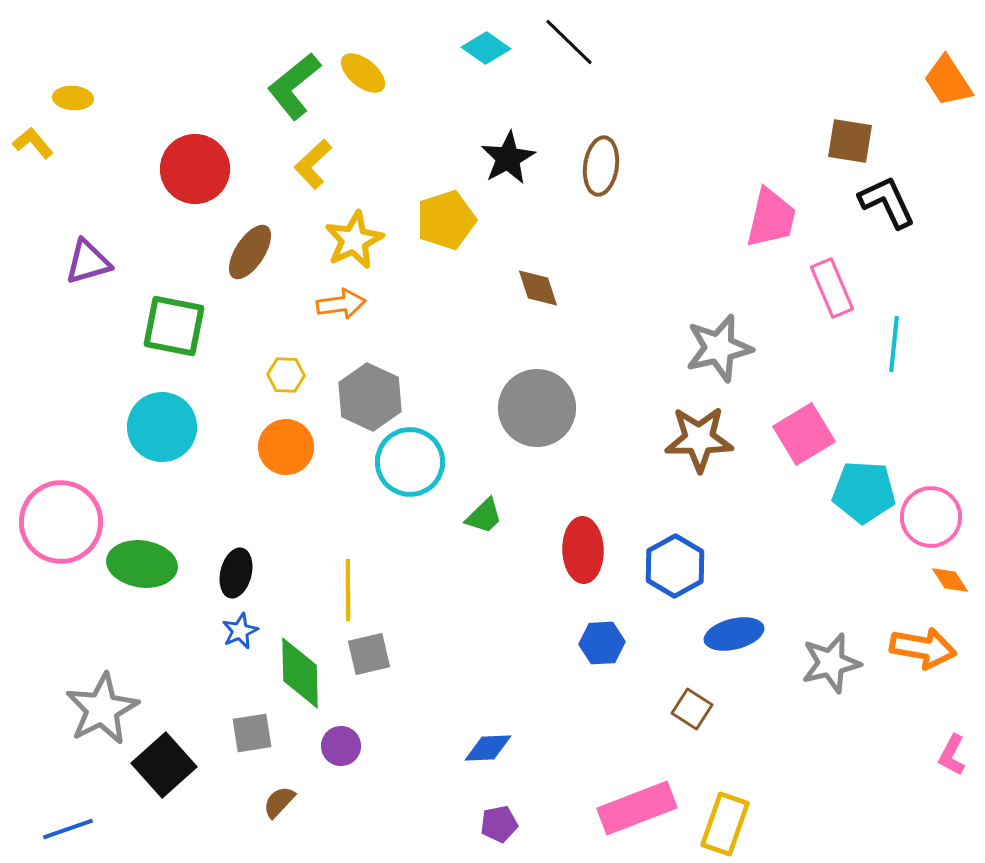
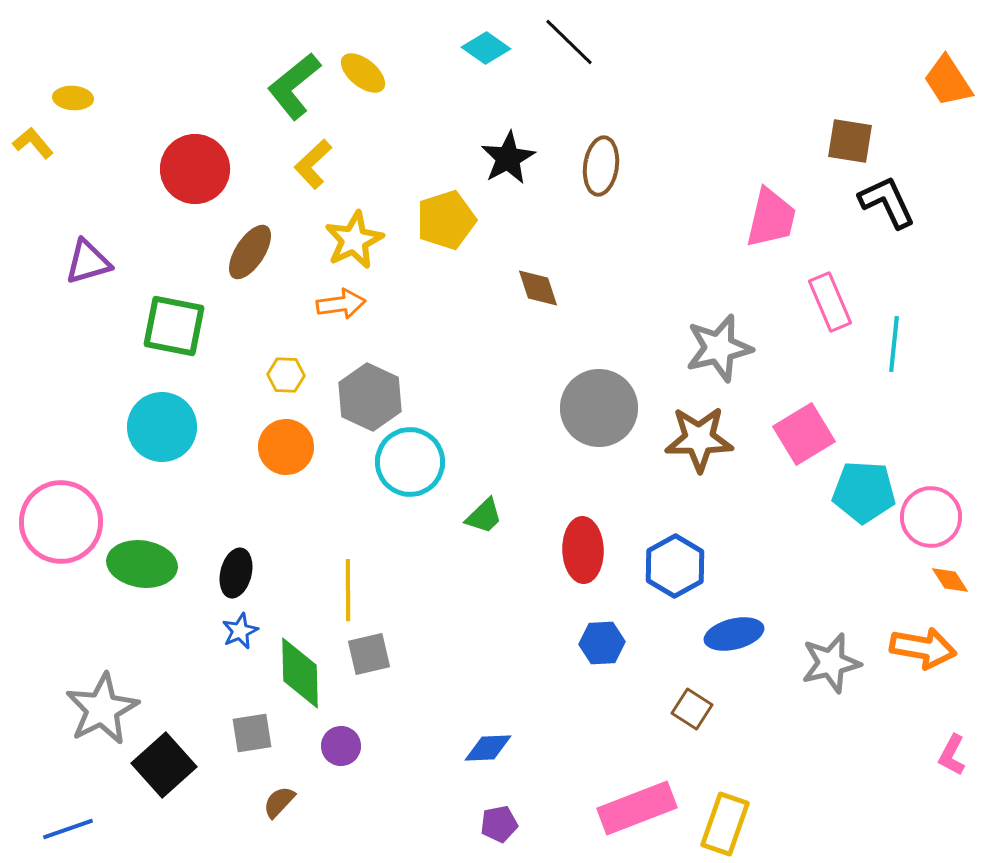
pink rectangle at (832, 288): moved 2 px left, 14 px down
gray circle at (537, 408): moved 62 px right
